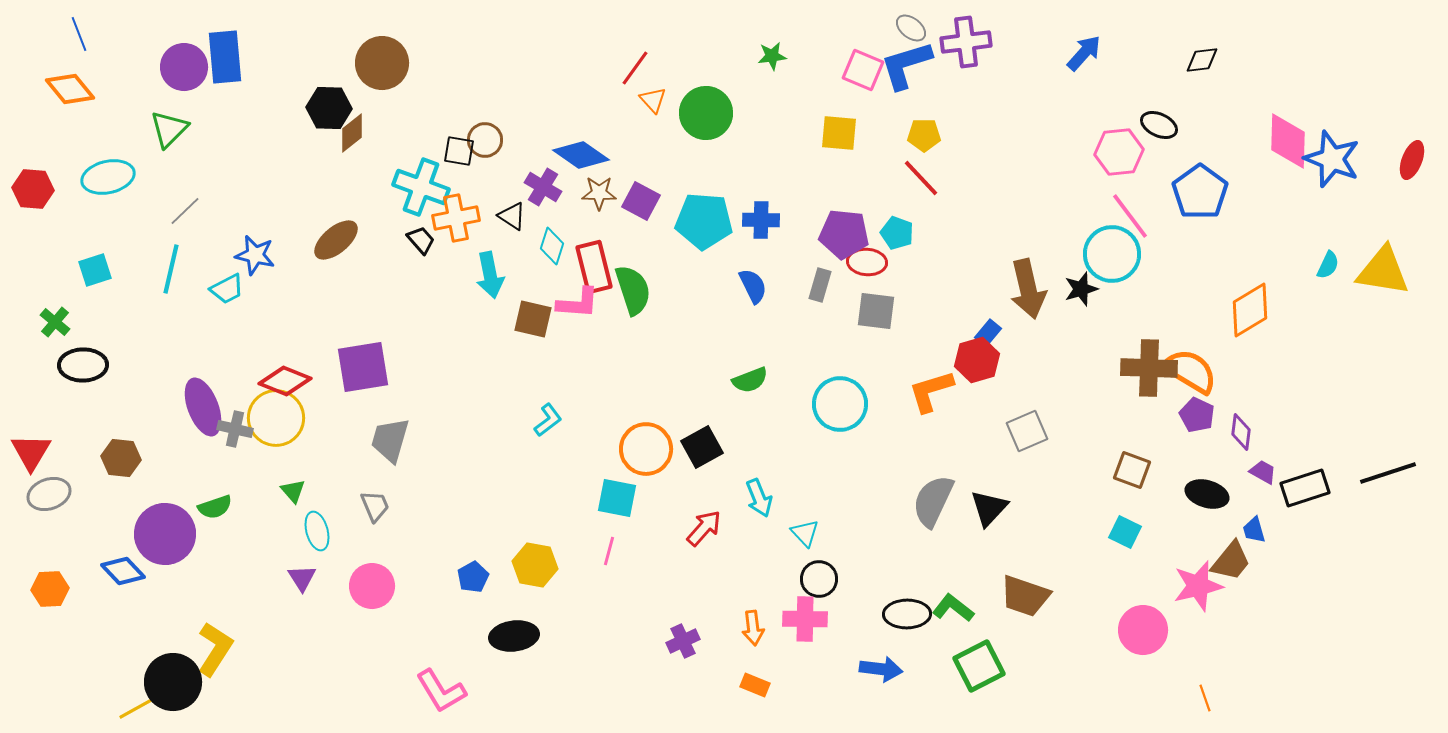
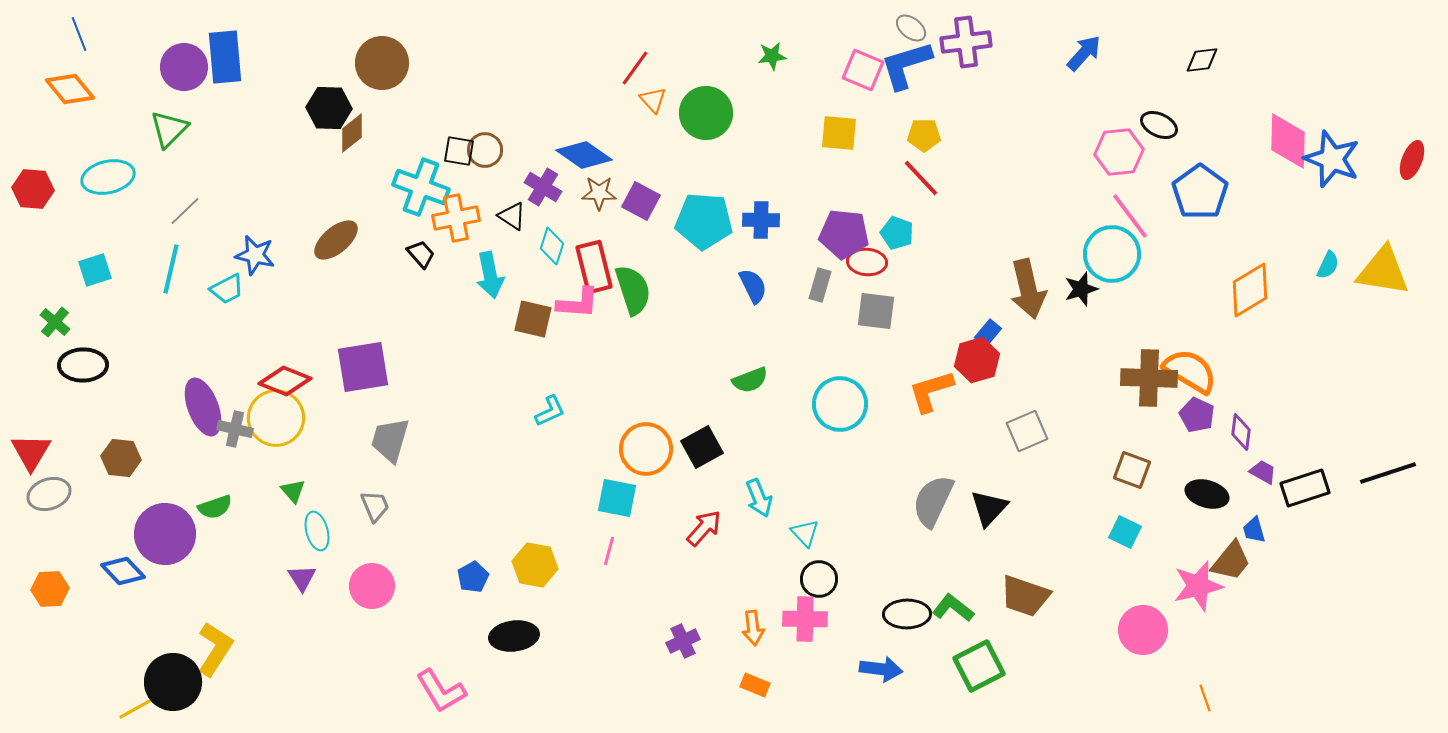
brown circle at (485, 140): moved 10 px down
blue diamond at (581, 155): moved 3 px right
black trapezoid at (421, 240): moved 14 px down
orange diamond at (1250, 310): moved 20 px up
brown cross at (1149, 368): moved 10 px down
cyan L-shape at (548, 420): moved 2 px right, 9 px up; rotated 12 degrees clockwise
